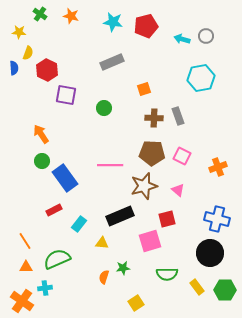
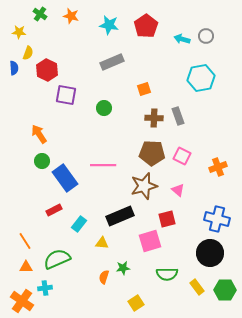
cyan star at (113, 22): moved 4 px left, 3 px down
red pentagon at (146, 26): rotated 20 degrees counterclockwise
orange arrow at (41, 134): moved 2 px left
pink line at (110, 165): moved 7 px left
